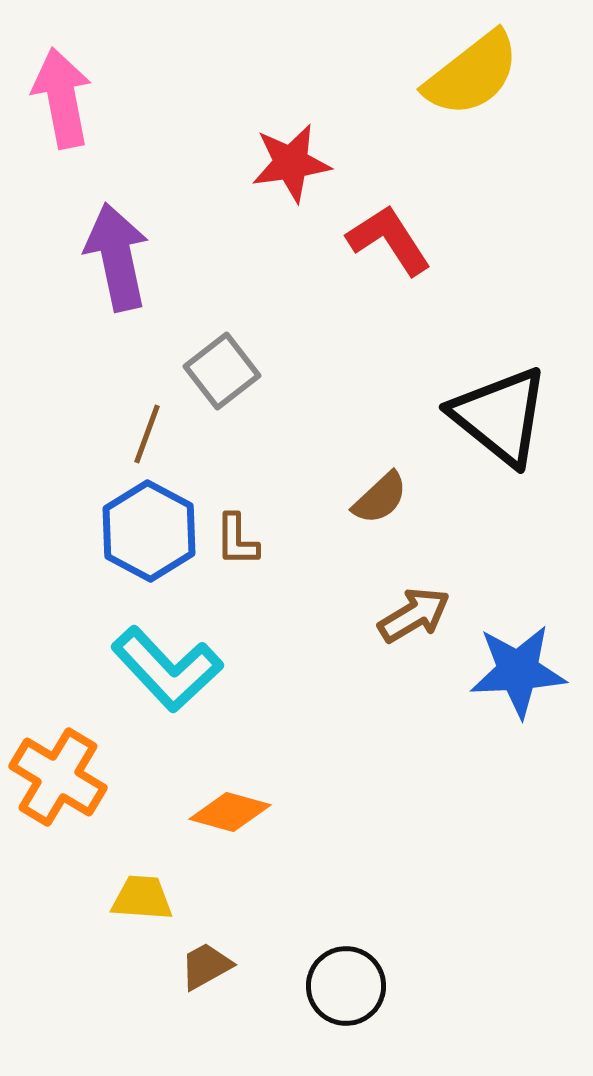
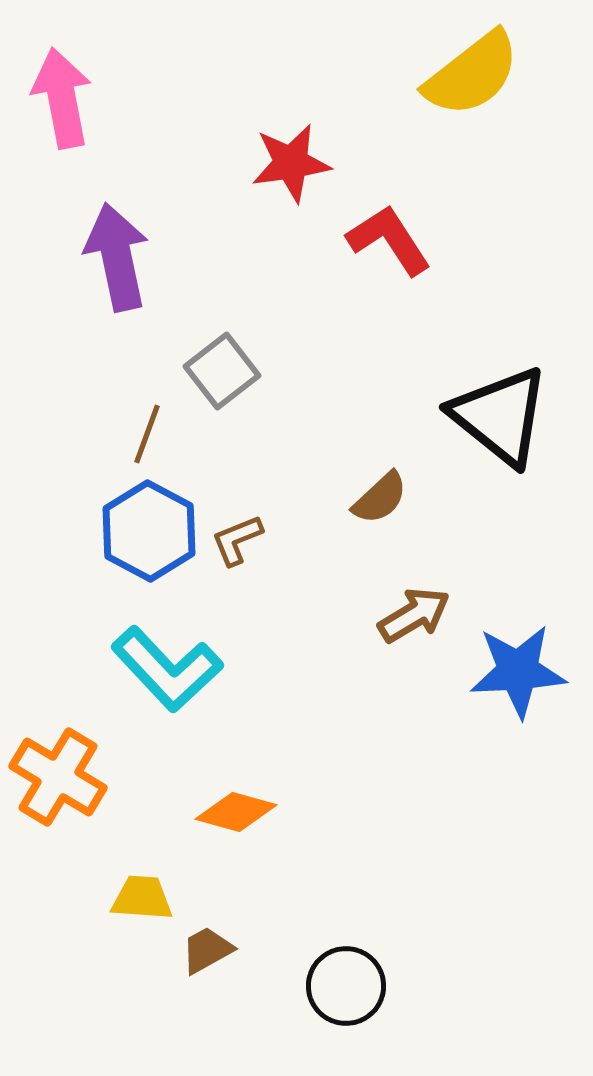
brown L-shape: rotated 68 degrees clockwise
orange diamond: moved 6 px right
brown trapezoid: moved 1 px right, 16 px up
